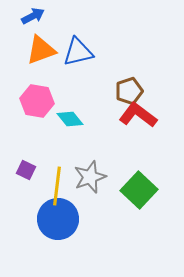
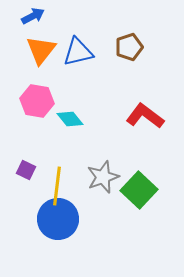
orange triangle: rotated 32 degrees counterclockwise
brown pentagon: moved 44 px up
red L-shape: moved 7 px right, 1 px down
gray star: moved 13 px right
